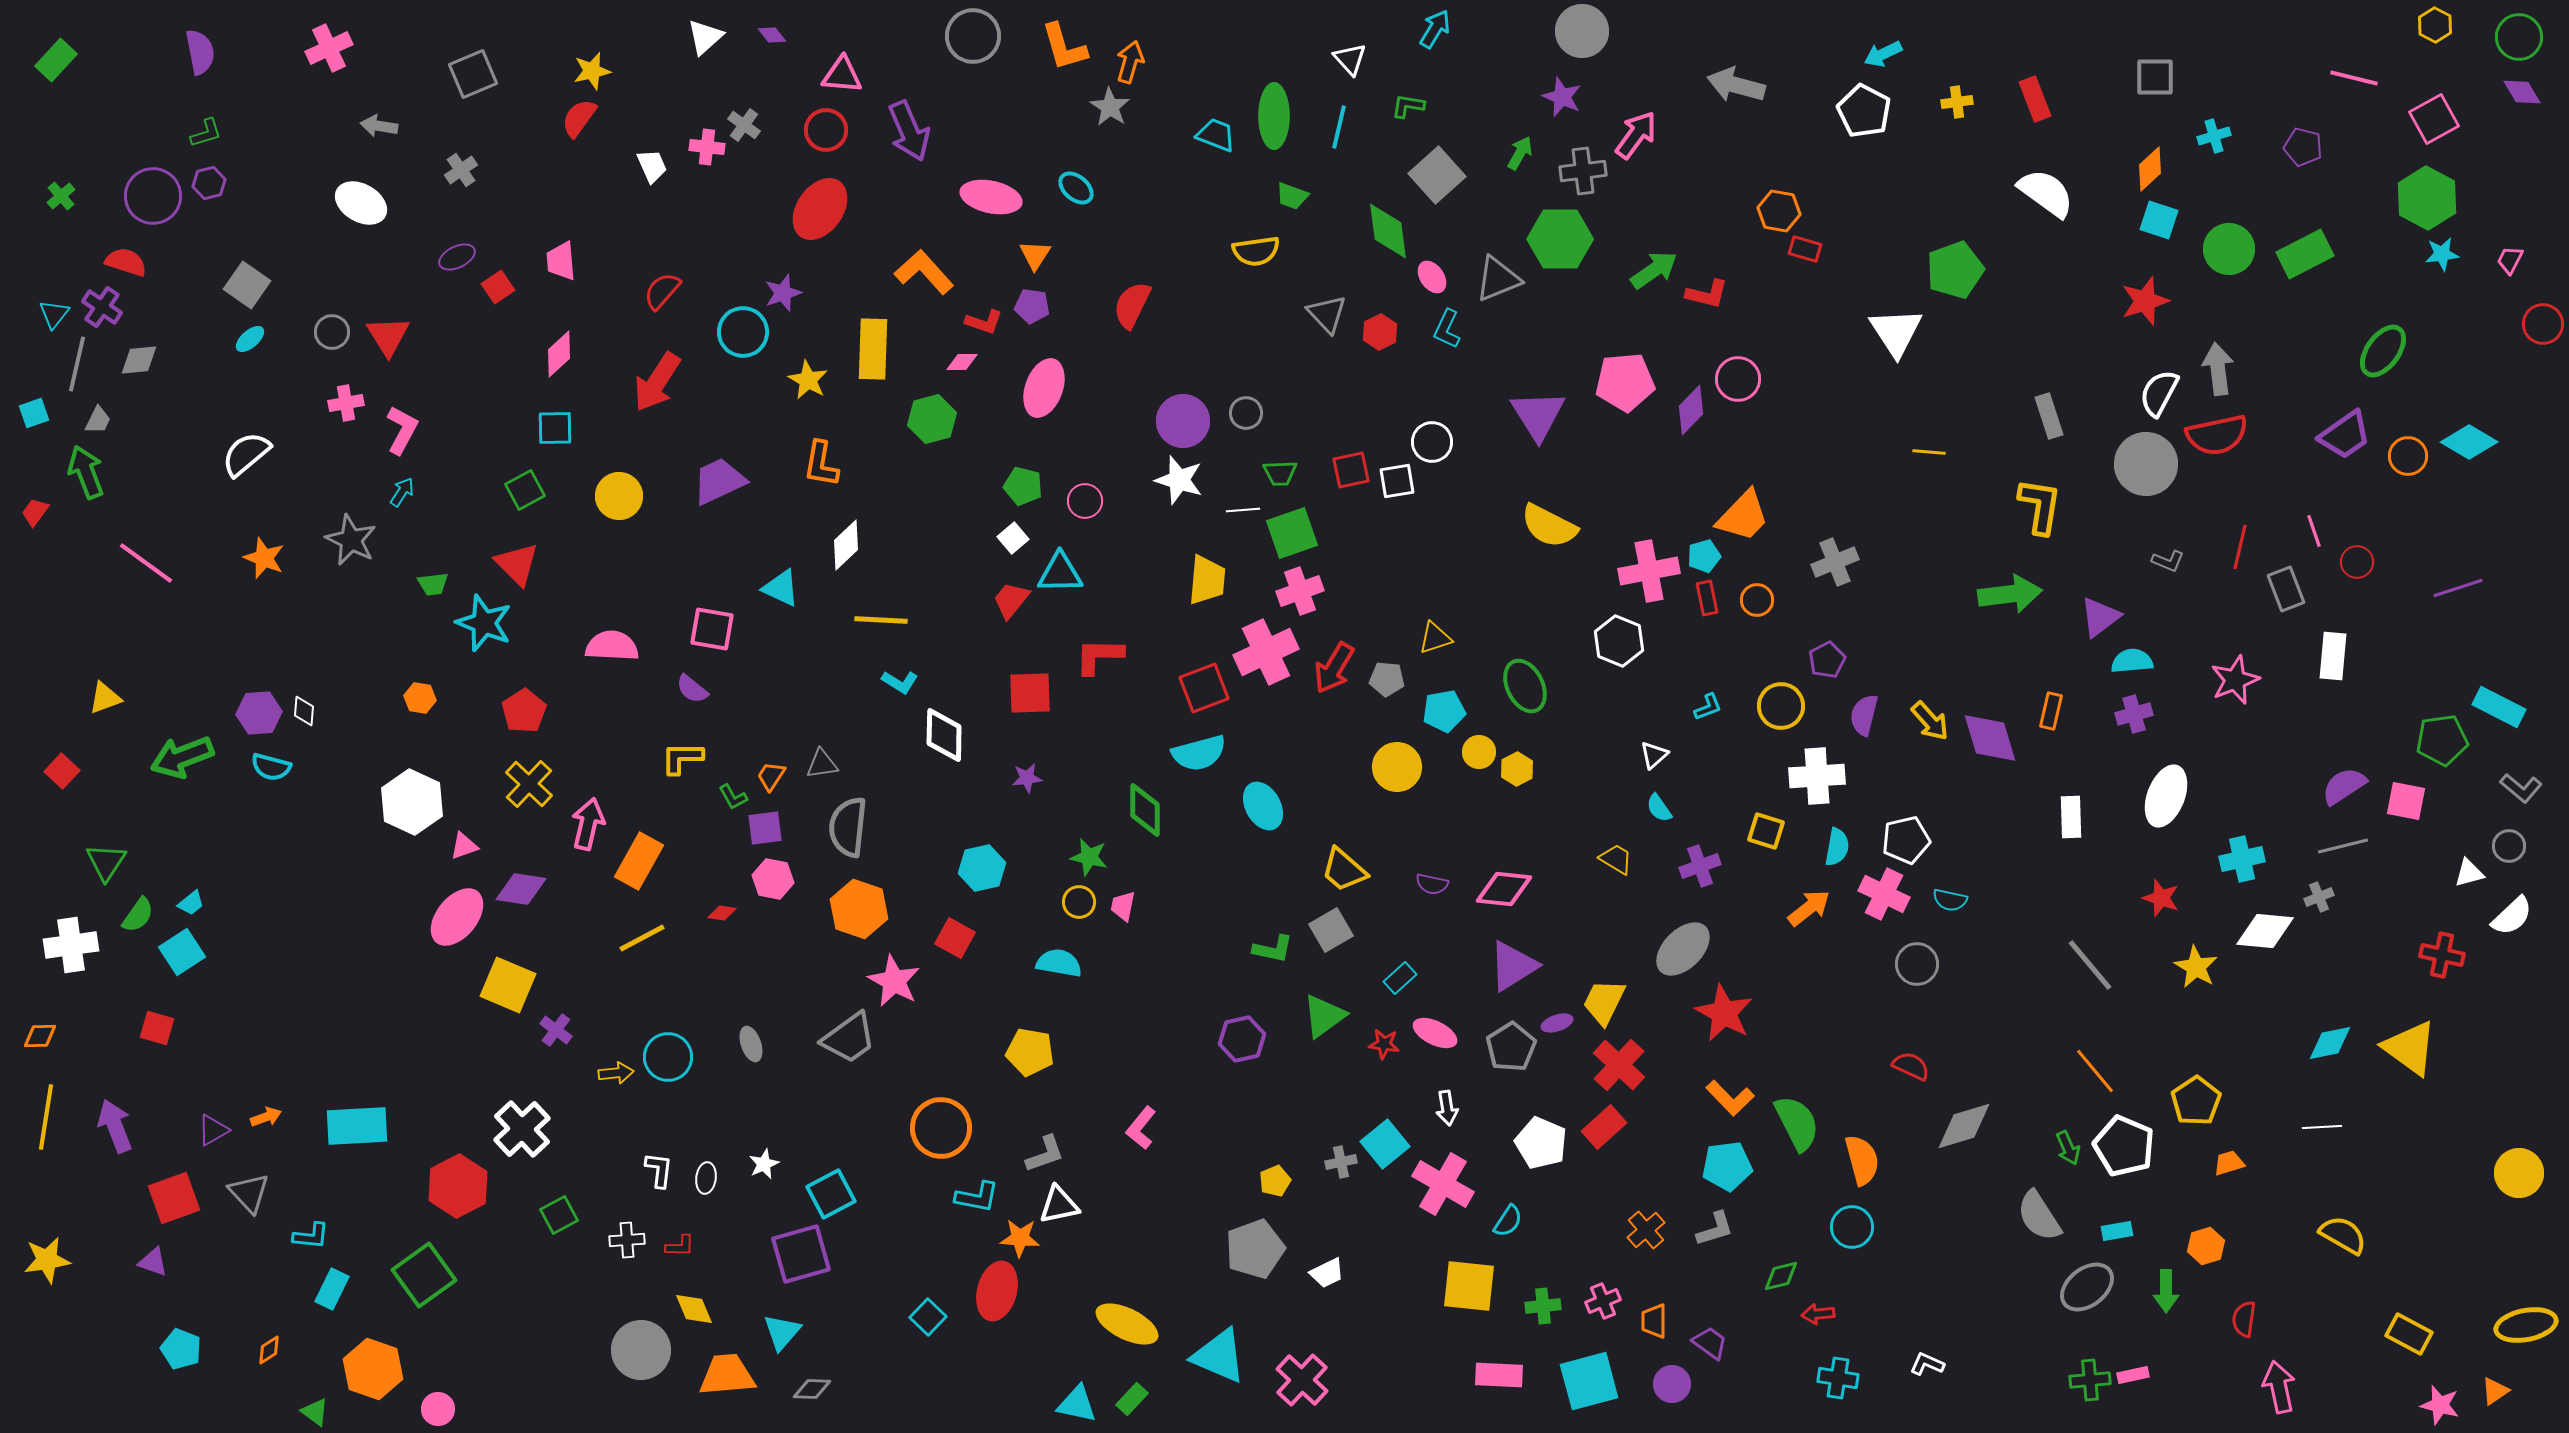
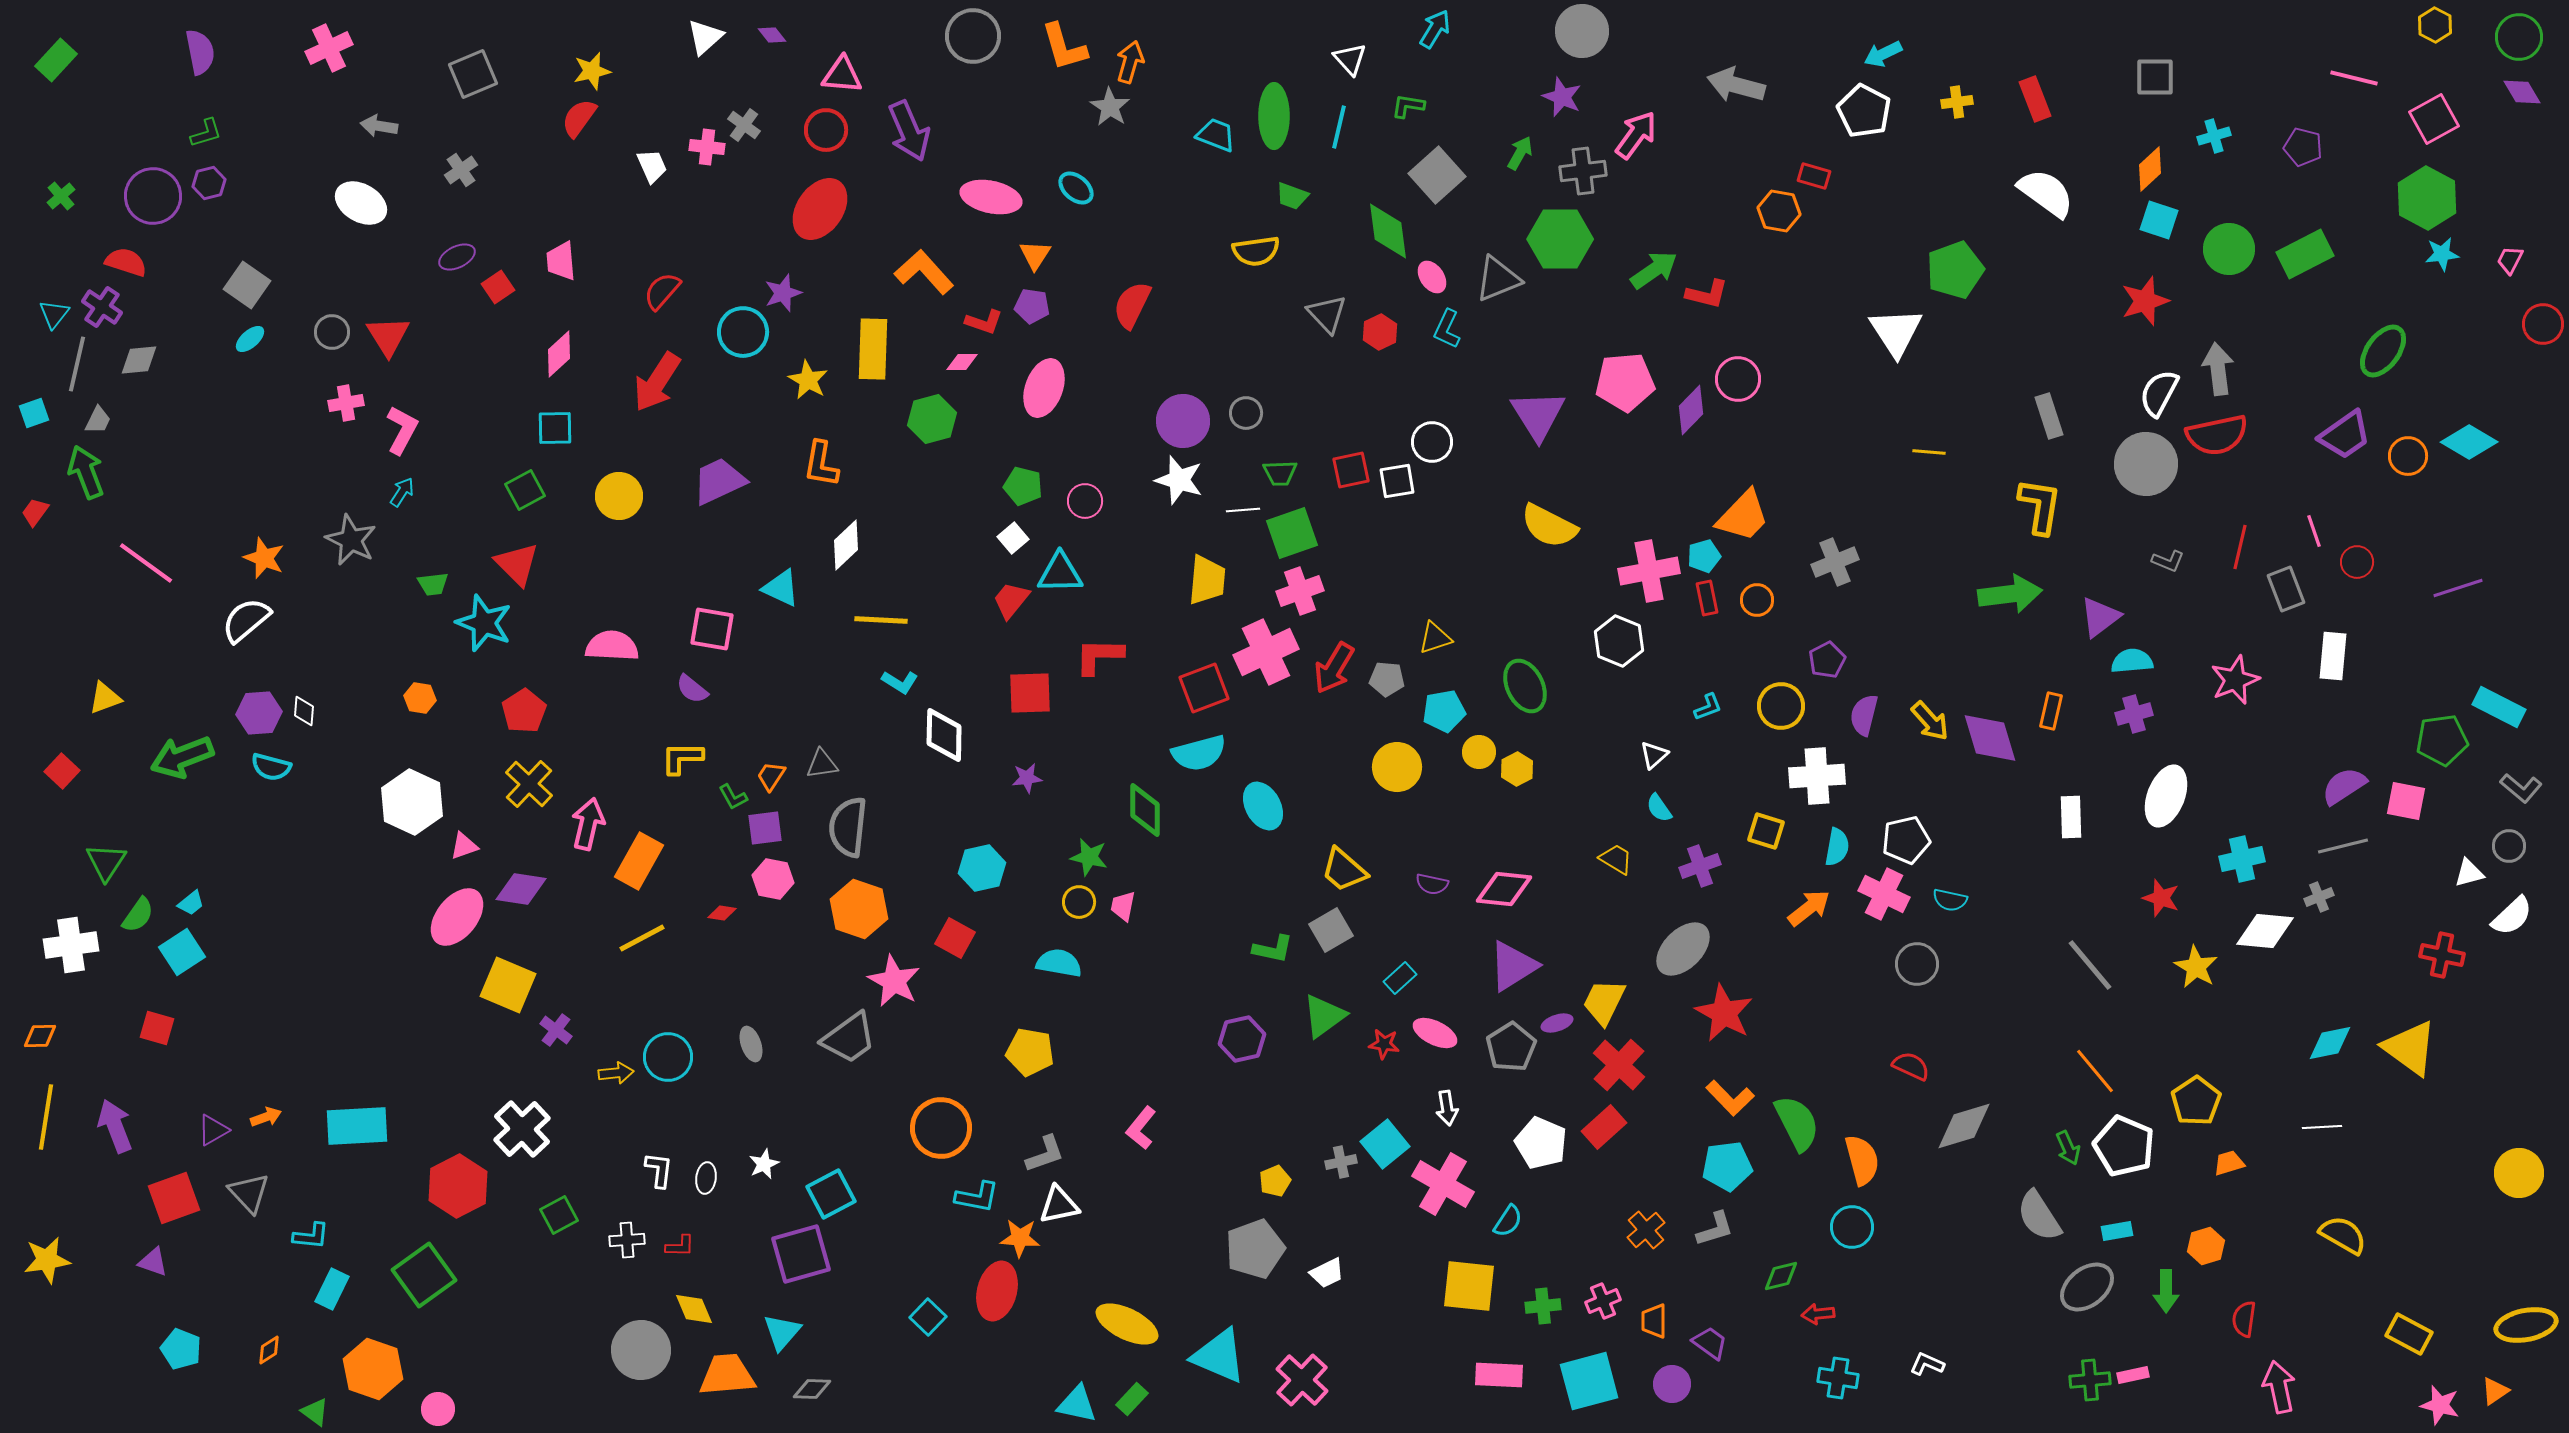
red rectangle at (1805, 249): moved 9 px right, 73 px up
white semicircle at (246, 454): moved 166 px down
